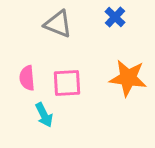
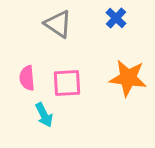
blue cross: moved 1 px right, 1 px down
gray triangle: rotated 12 degrees clockwise
